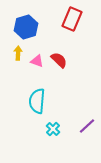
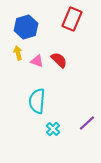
yellow arrow: rotated 16 degrees counterclockwise
purple line: moved 3 px up
